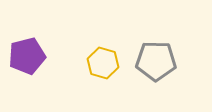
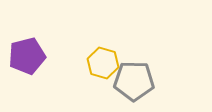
gray pentagon: moved 22 px left, 20 px down
